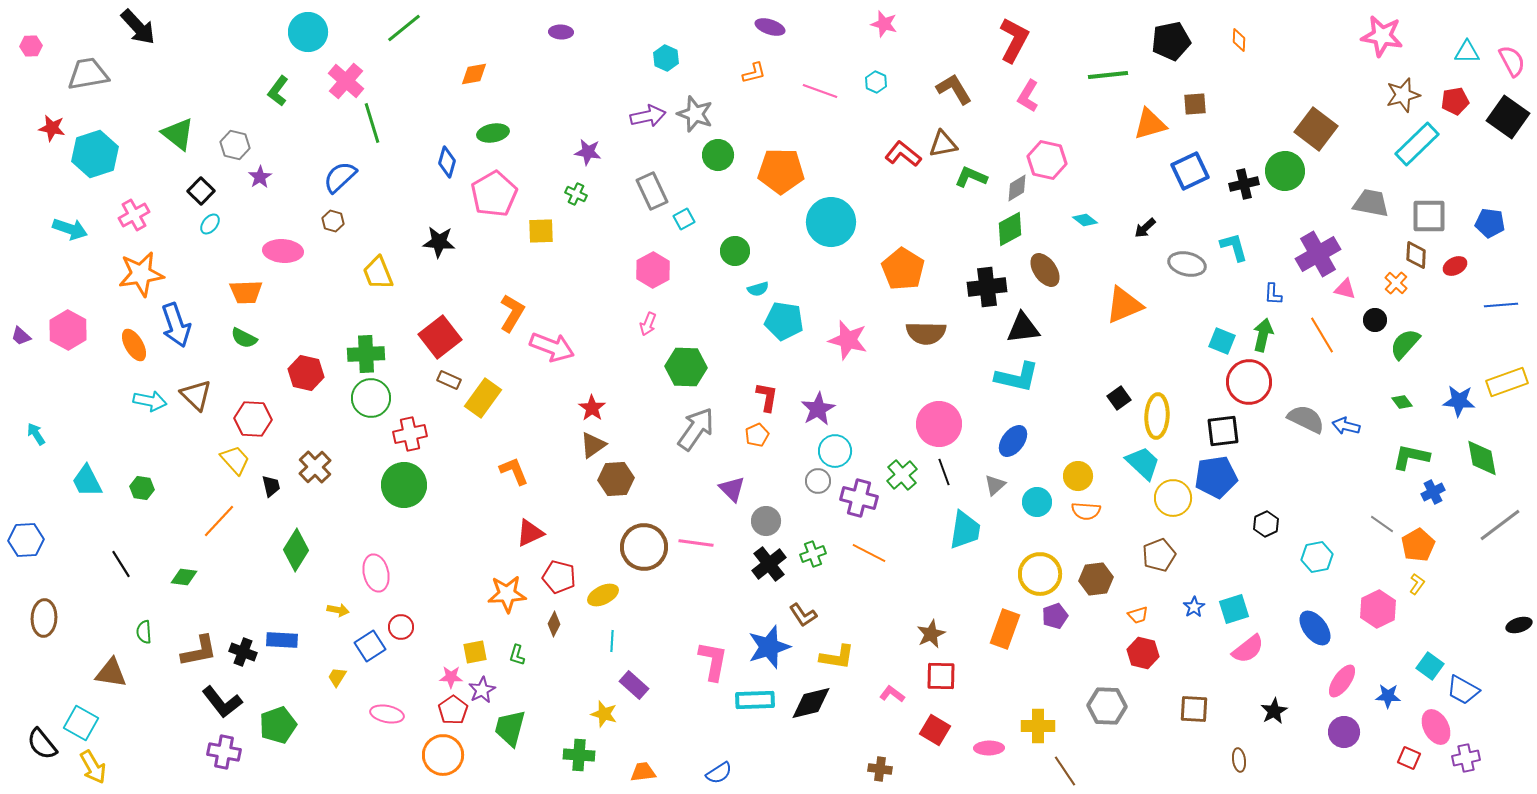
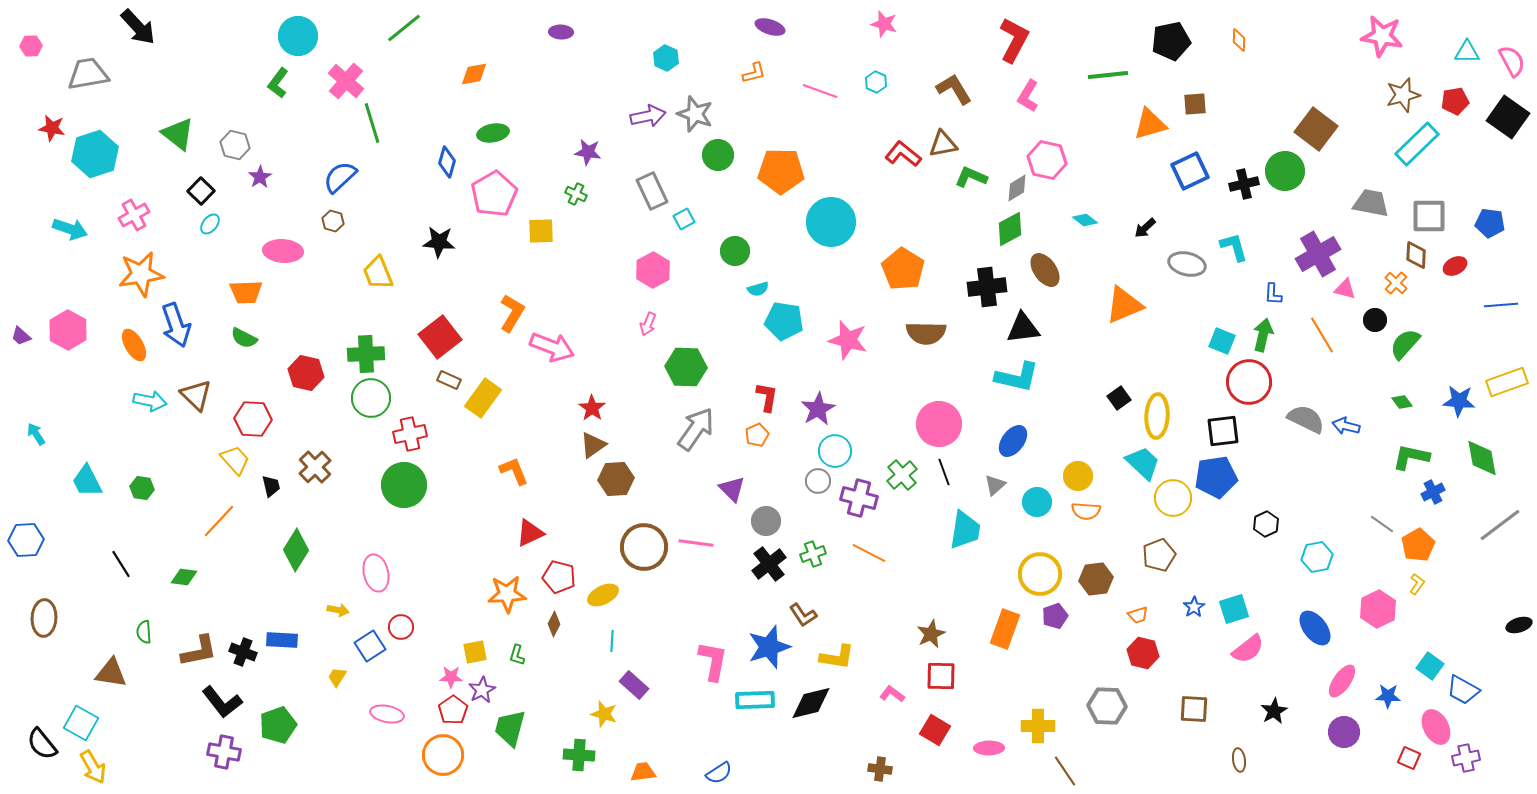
cyan circle at (308, 32): moved 10 px left, 4 px down
green L-shape at (278, 91): moved 8 px up
